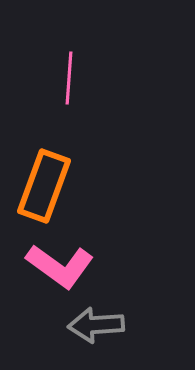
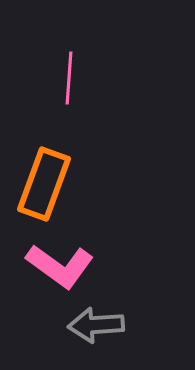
orange rectangle: moved 2 px up
